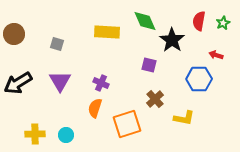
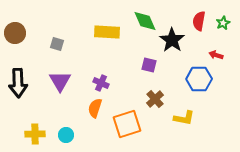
brown circle: moved 1 px right, 1 px up
black arrow: rotated 60 degrees counterclockwise
